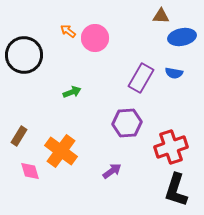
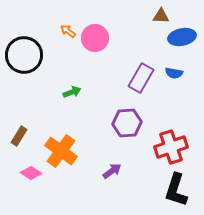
pink diamond: moved 1 px right, 2 px down; rotated 40 degrees counterclockwise
